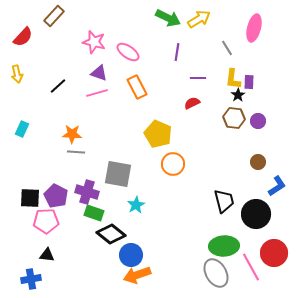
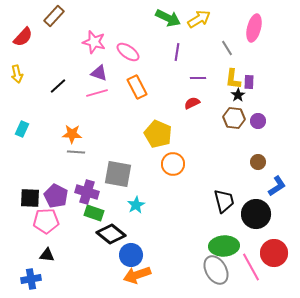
gray ellipse at (216, 273): moved 3 px up
